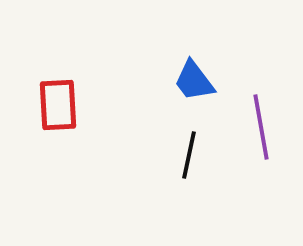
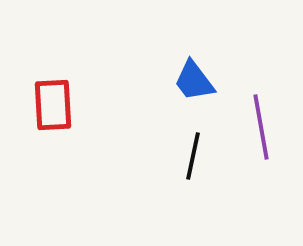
red rectangle: moved 5 px left
black line: moved 4 px right, 1 px down
